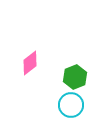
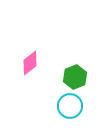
cyan circle: moved 1 px left, 1 px down
